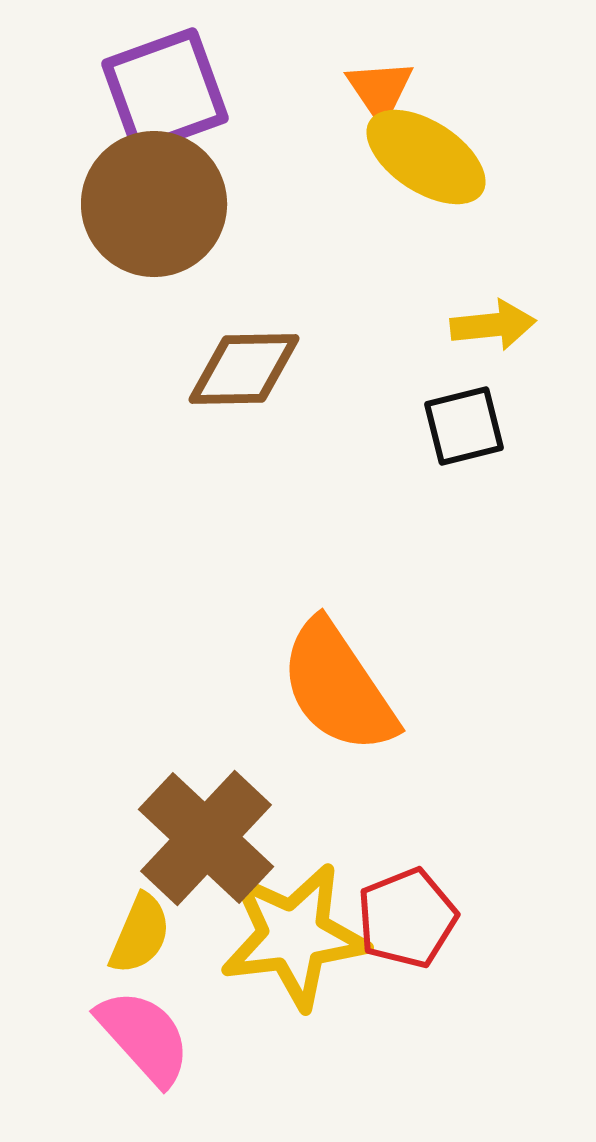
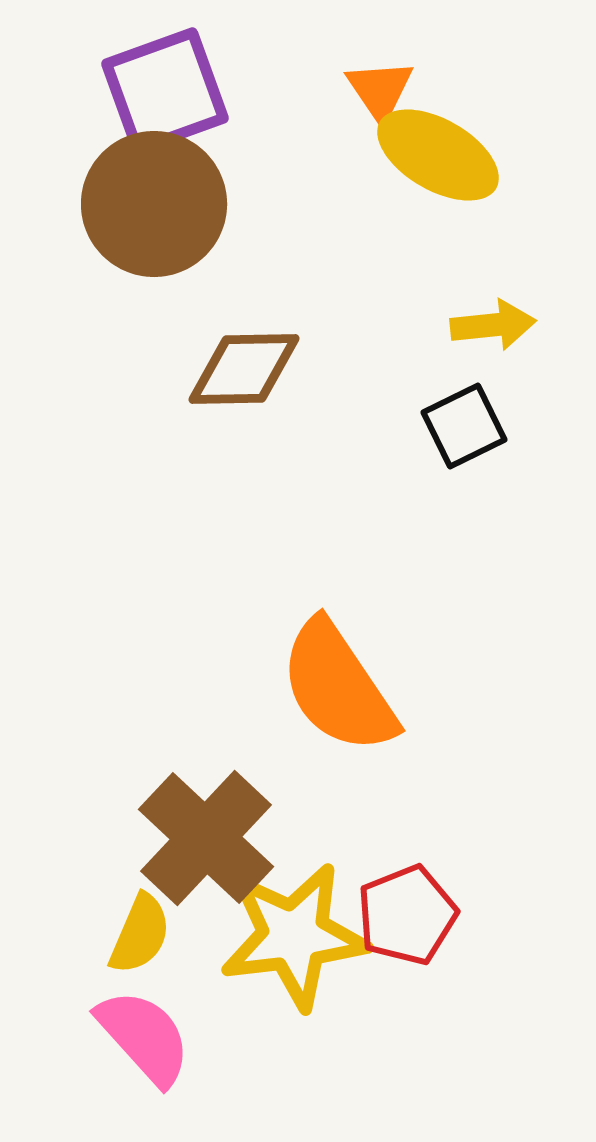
yellow ellipse: moved 12 px right, 2 px up; rotated 3 degrees counterclockwise
black square: rotated 12 degrees counterclockwise
red pentagon: moved 3 px up
